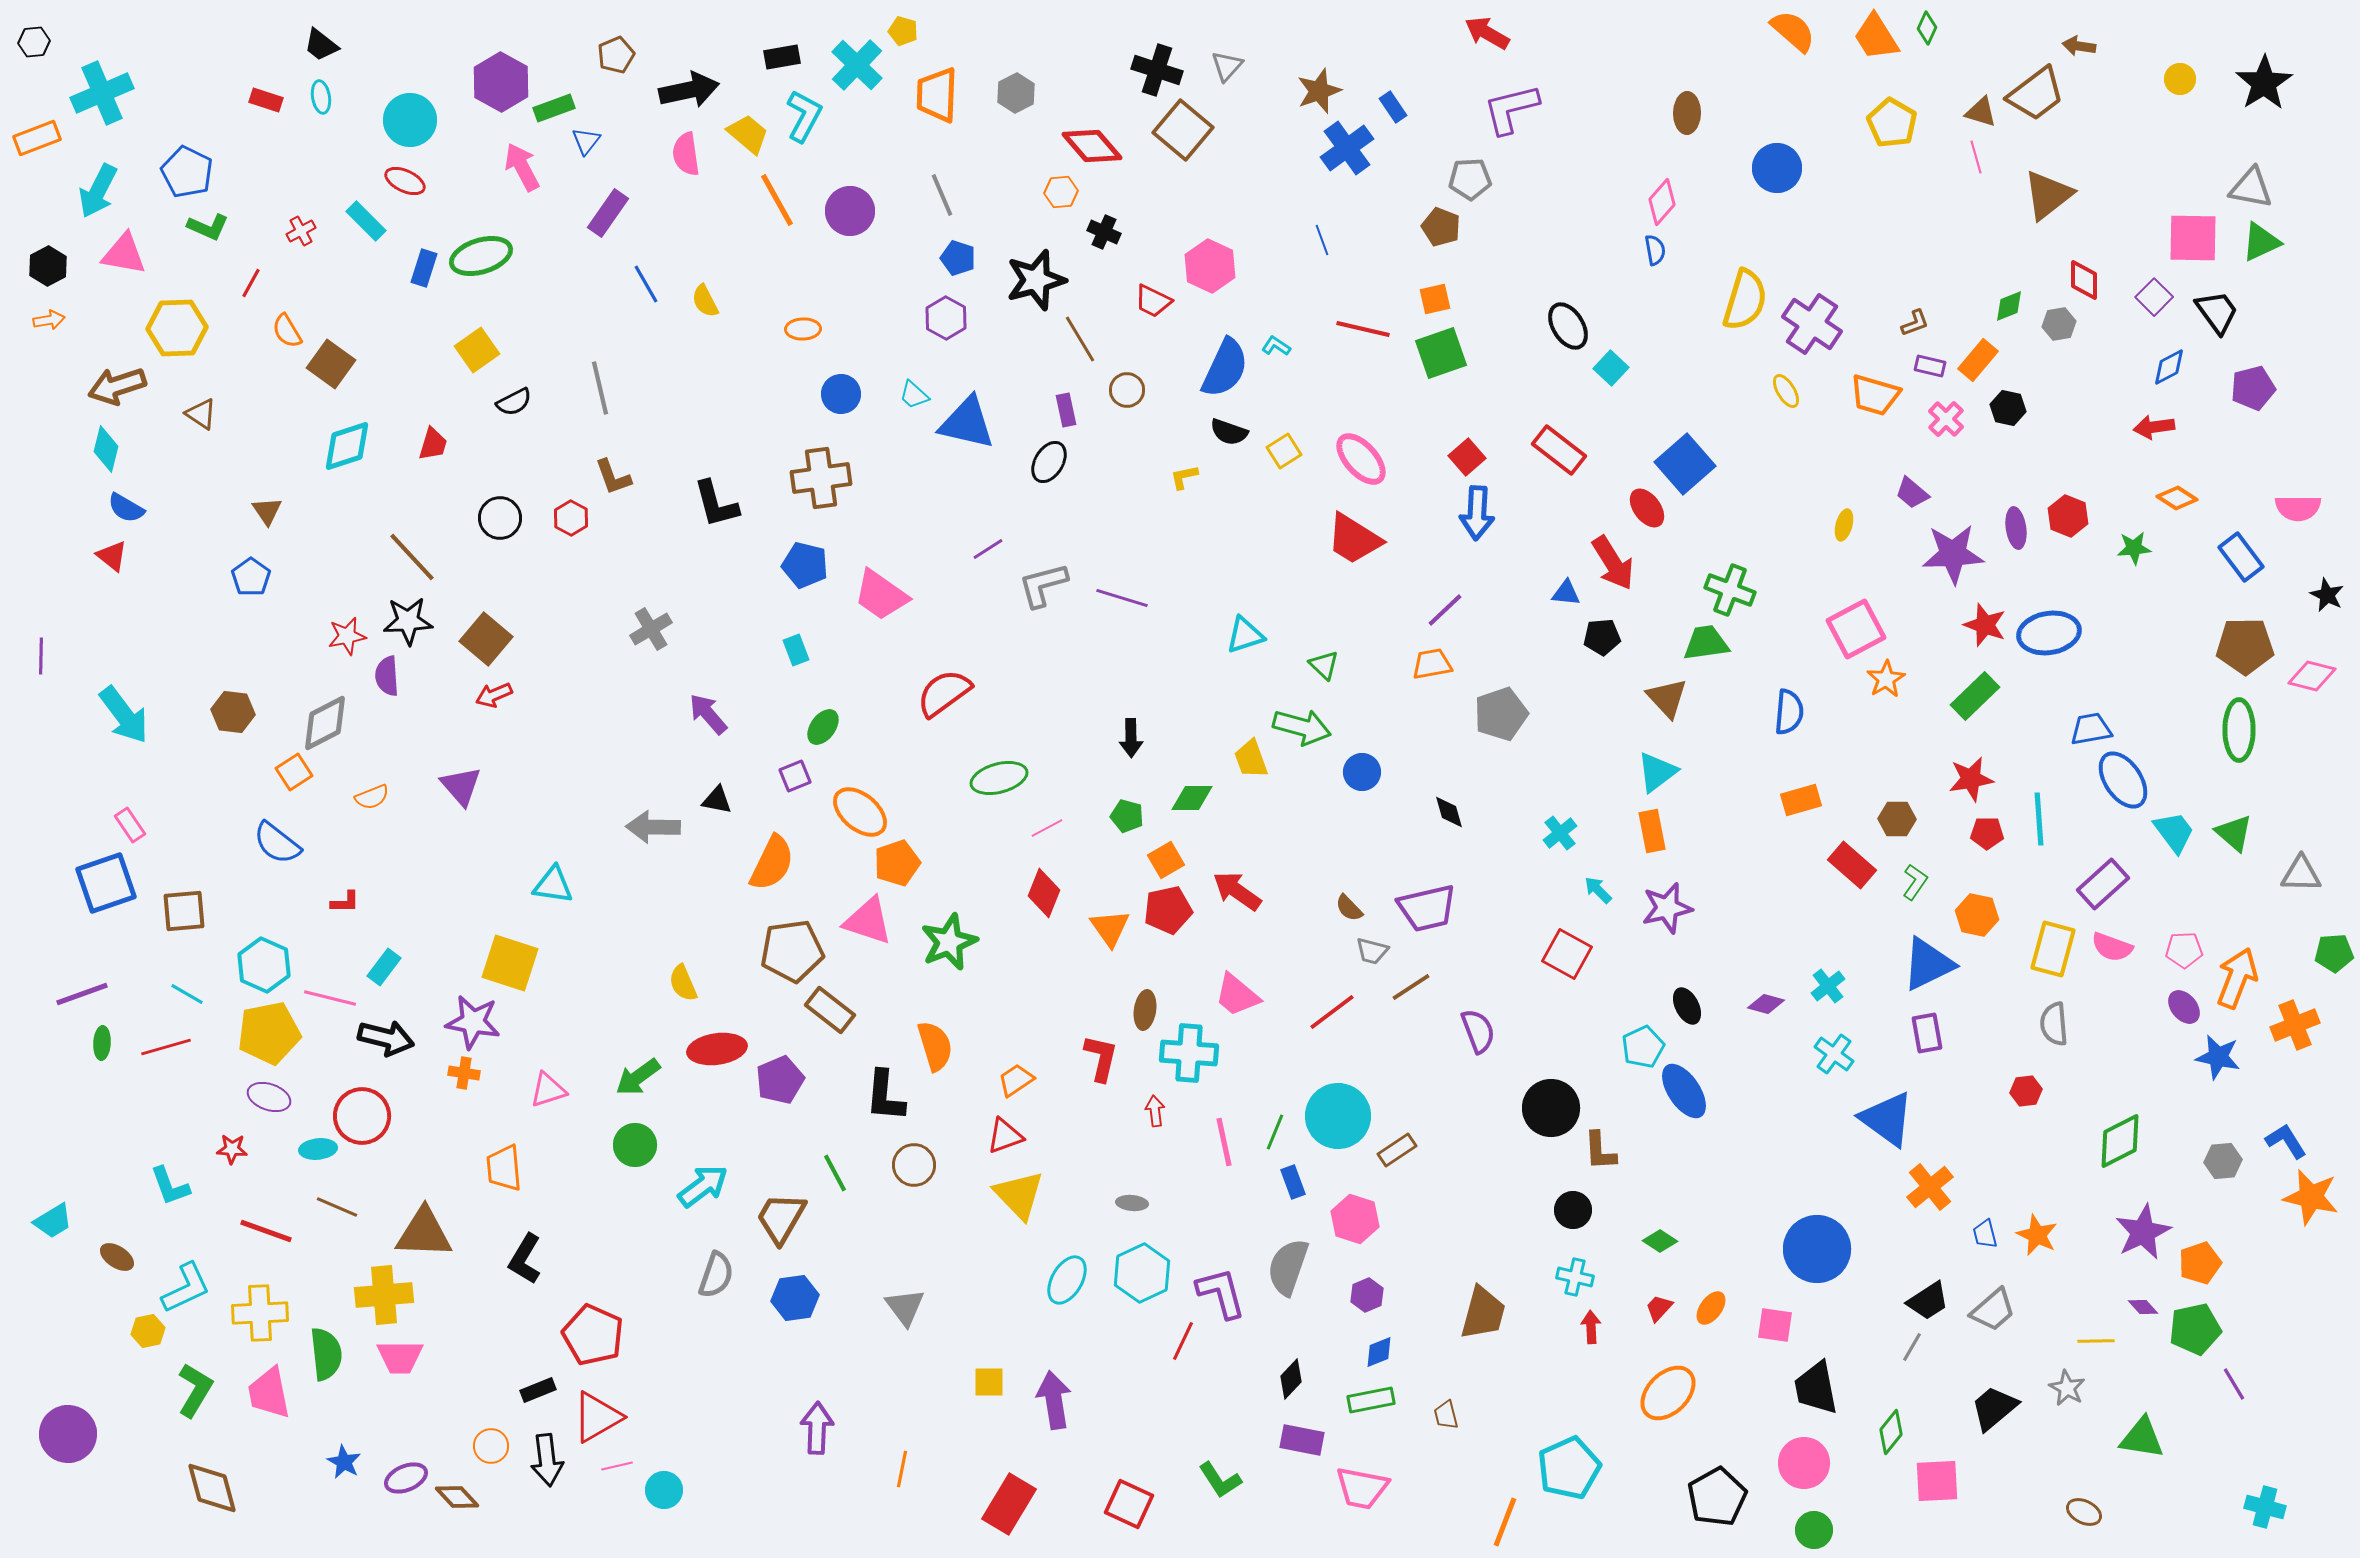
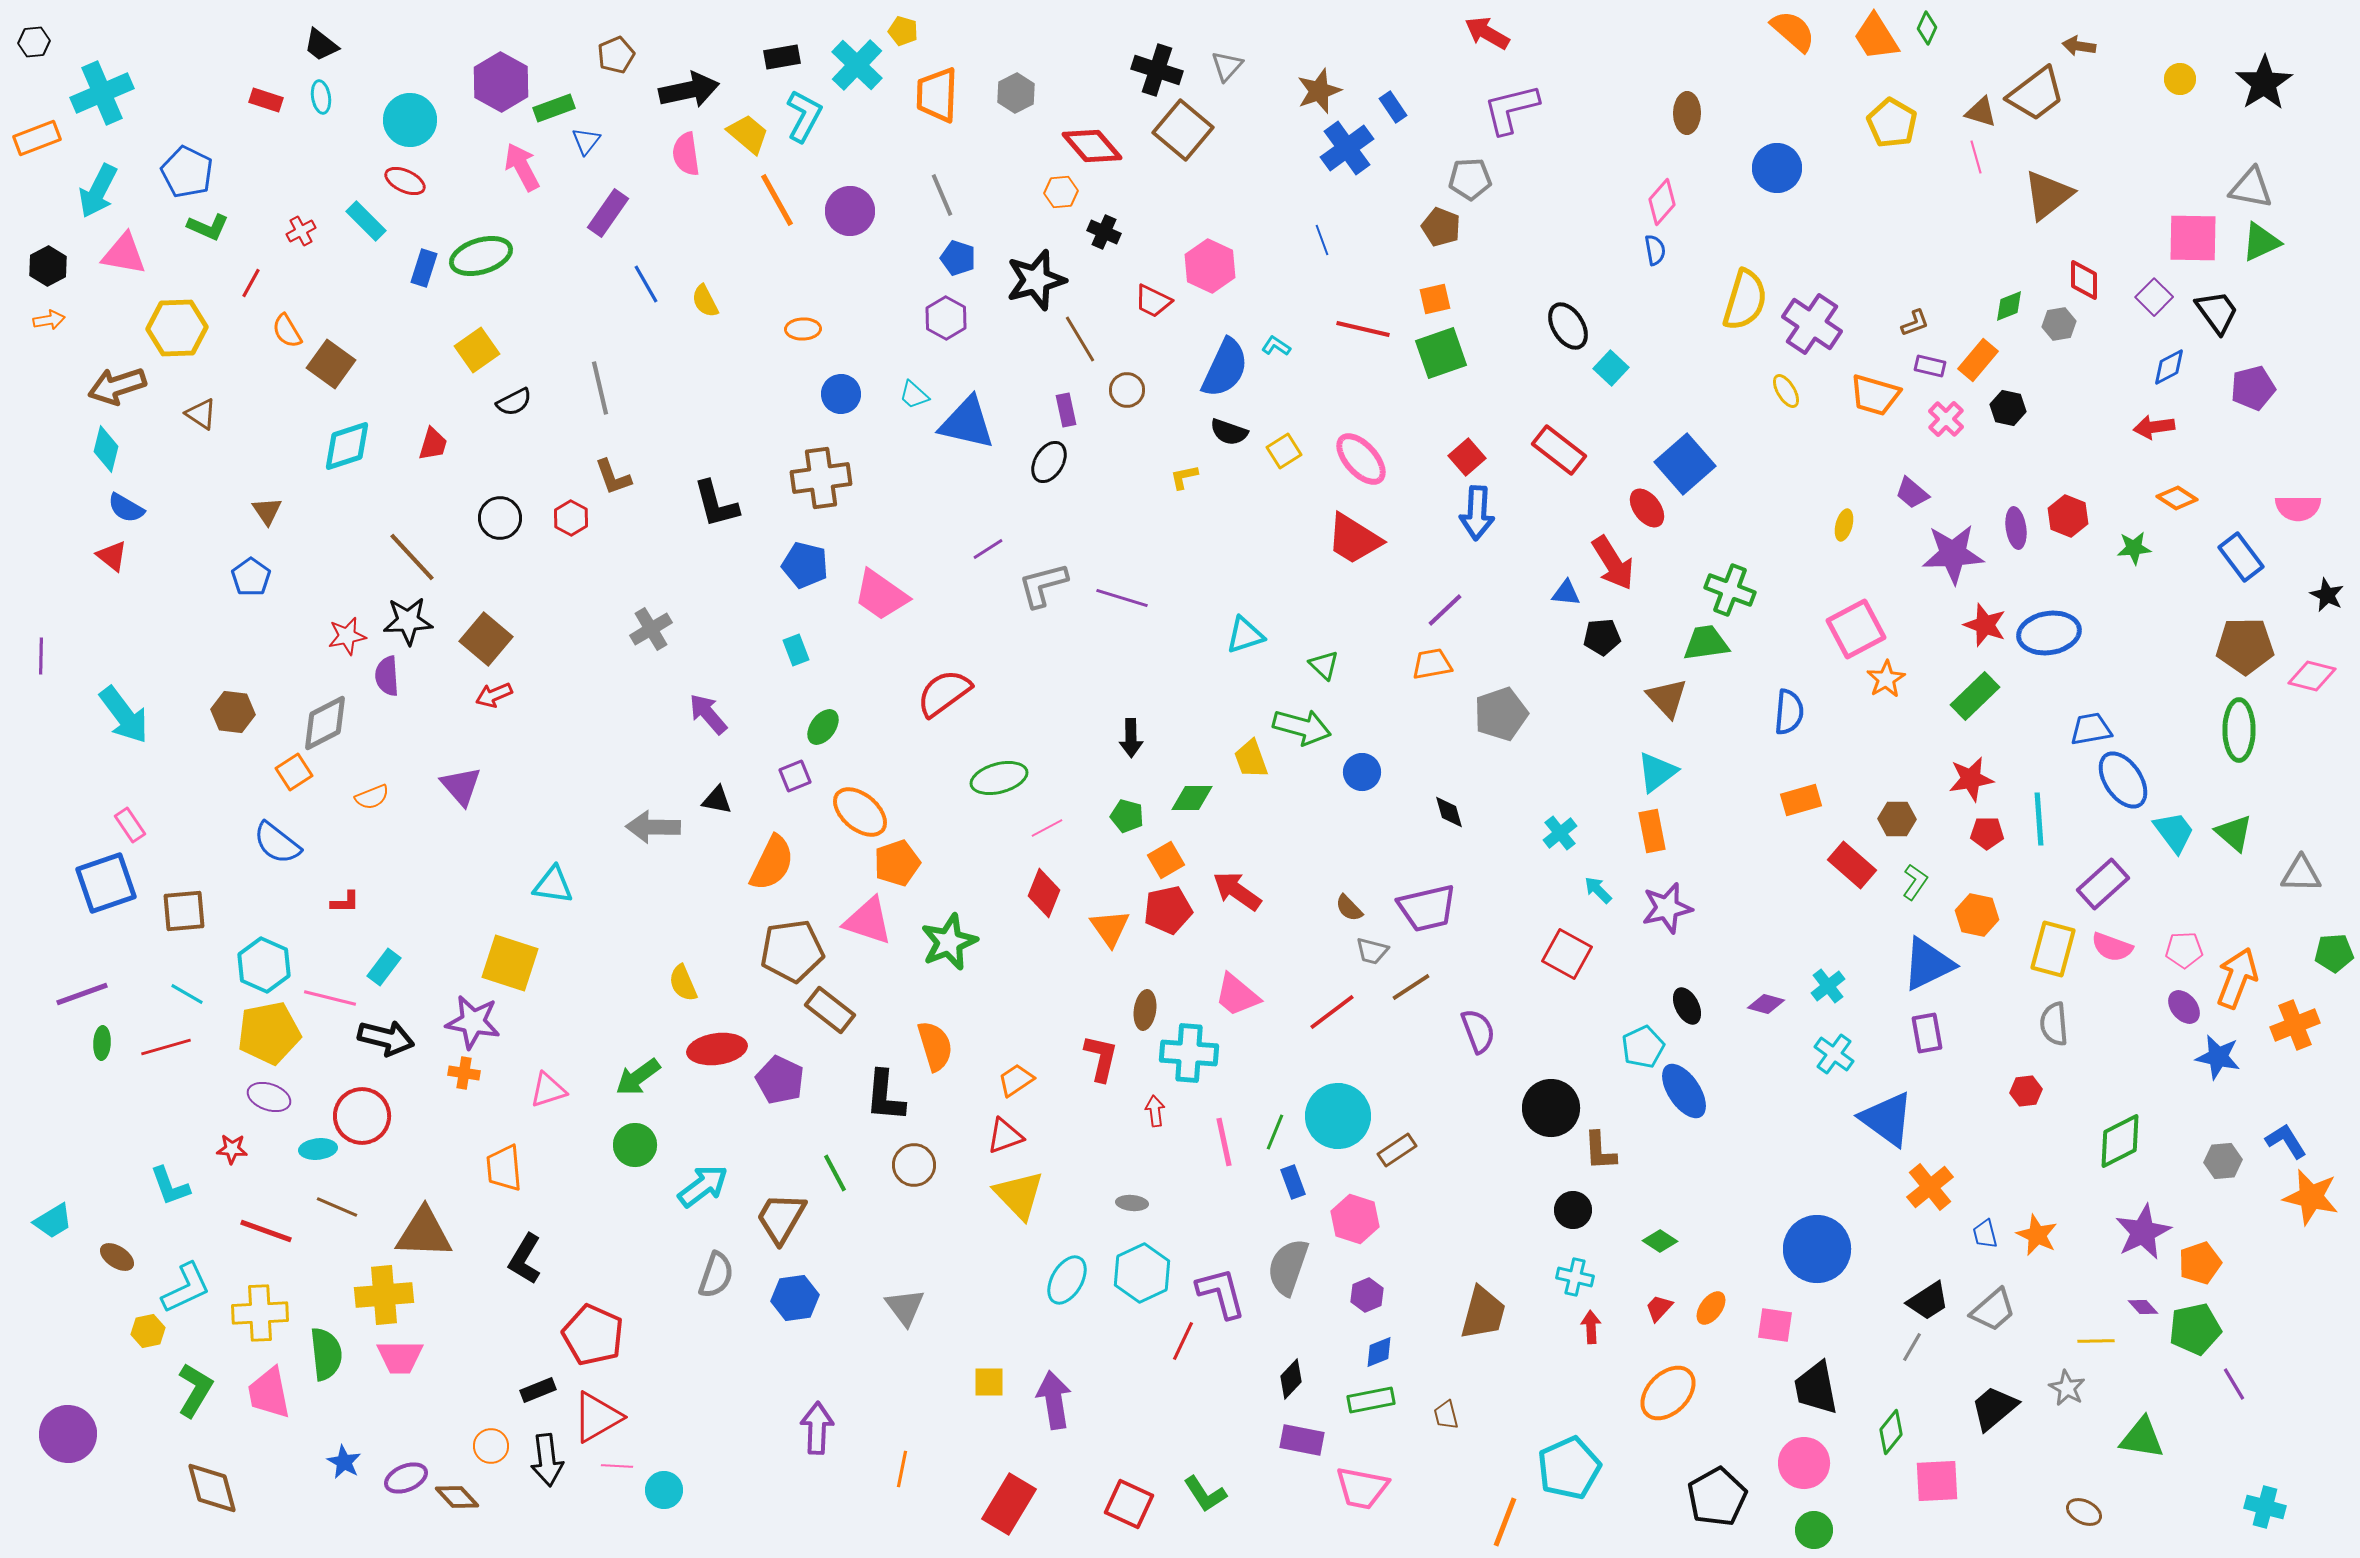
purple pentagon at (780, 1080): rotated 24 degrees counterclockwise
pink line at (617, 1466): rotated 16 degrees clockwise
green L-shape at (1220, 1480): moved 15 px left, 14 px down
